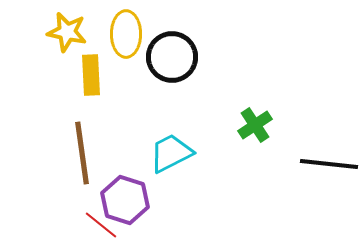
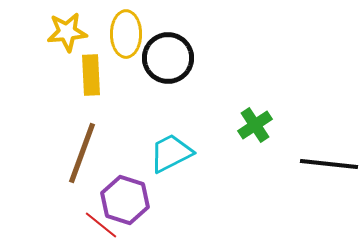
yellow star: rotated 18 degrees counterclockwise
black circle: moved 4 px left, 1 px down
brown line: rotated 28 degrees clockwise
